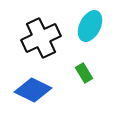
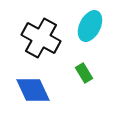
black cross: rotated 36 degrees counterclockwise
blue diamond: rotated 39 degrees clockwise
